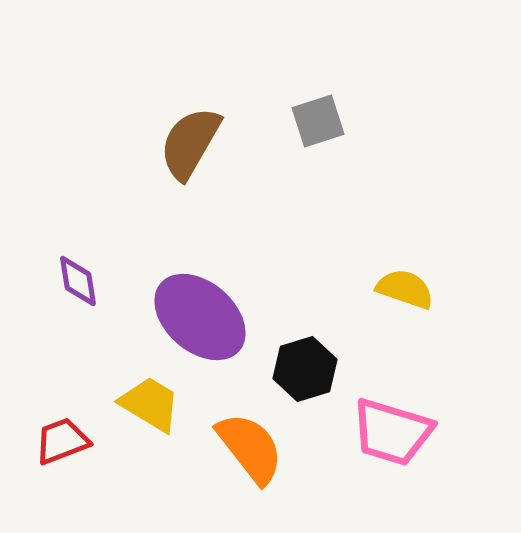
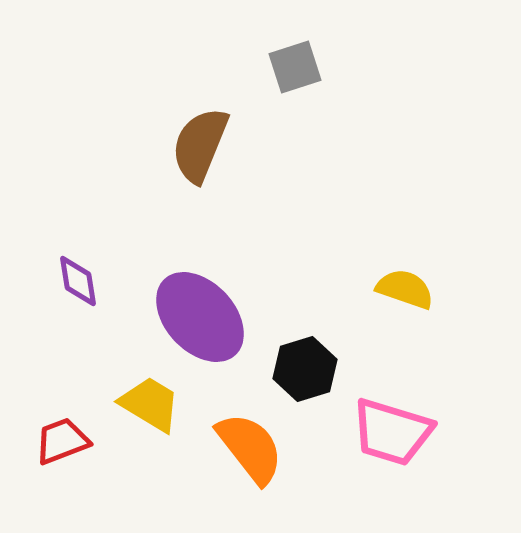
gray square: moved 23 px left, 54 px up
brown semicircle: moved 10 px right, 2 px down; rotated 8 degrees counterclockwise
purple ellipse: rotated 6 degrees clockwise
